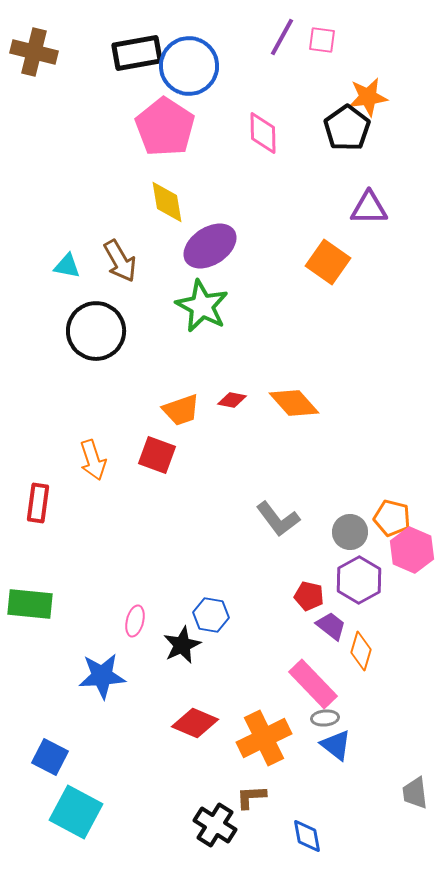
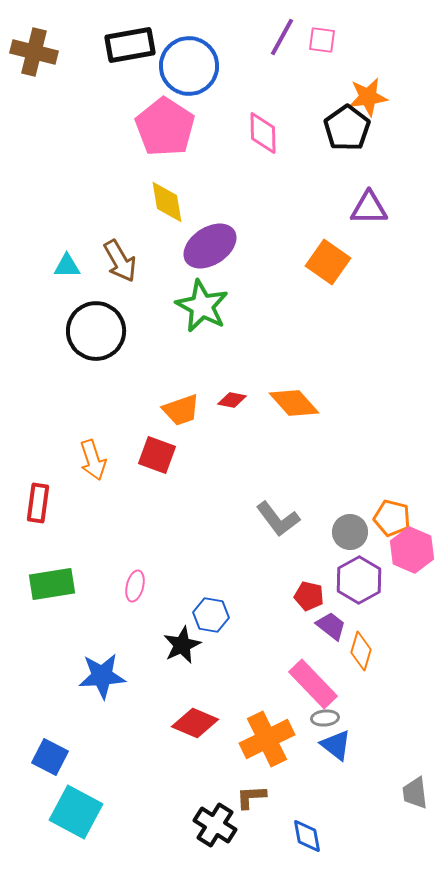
black rectangle at (137, 53): moved 7 px left, 8 px up
cyan triangle at (67, 266): rotated 12 degrees counterclockwise
green rectangle at (30, 604): moved 22 px right, 20 px up; rotated 15 degrees counterclockwise
pink ellipse at (135, 621): moved 35 px up
orange cross at (264, 738): moved 3 px right, 1 px down
